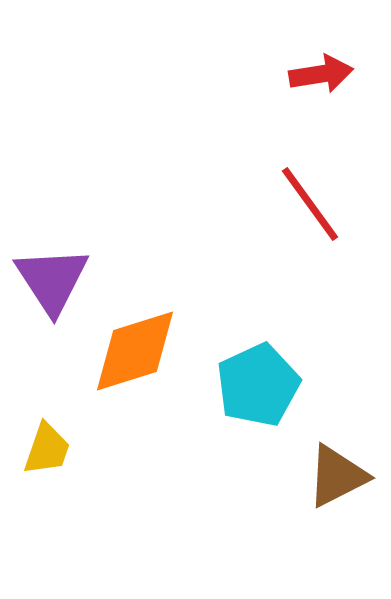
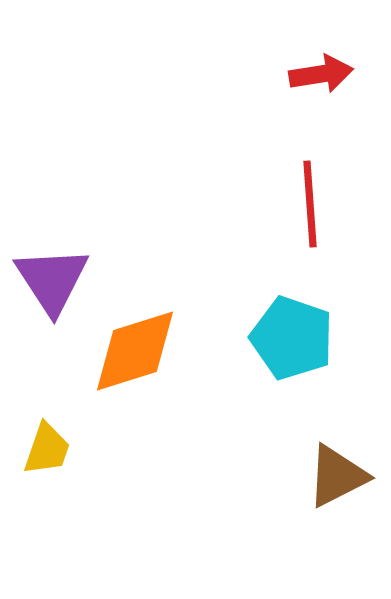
red line: rotated 32 degrees clockwise
cyan pentagon: moved 34 px right, 47 px up; rotated 28 degrees counterclockwise
